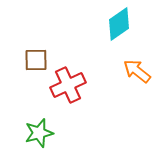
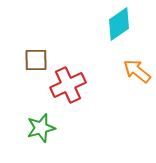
green star: moved 2 px right, 5 px up
